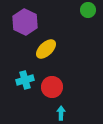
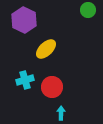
purple hexagon: moved 1 px left, 2 px up
